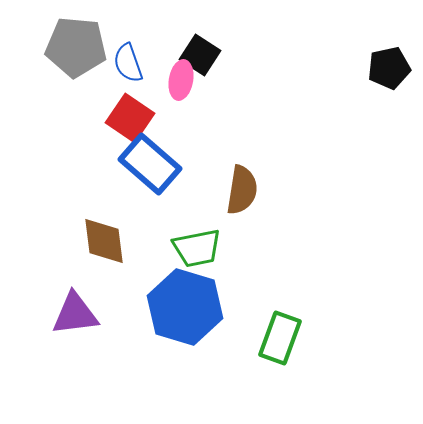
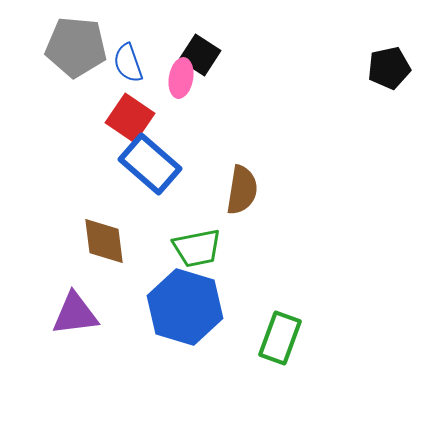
pink ellipse: moved 2 px up
